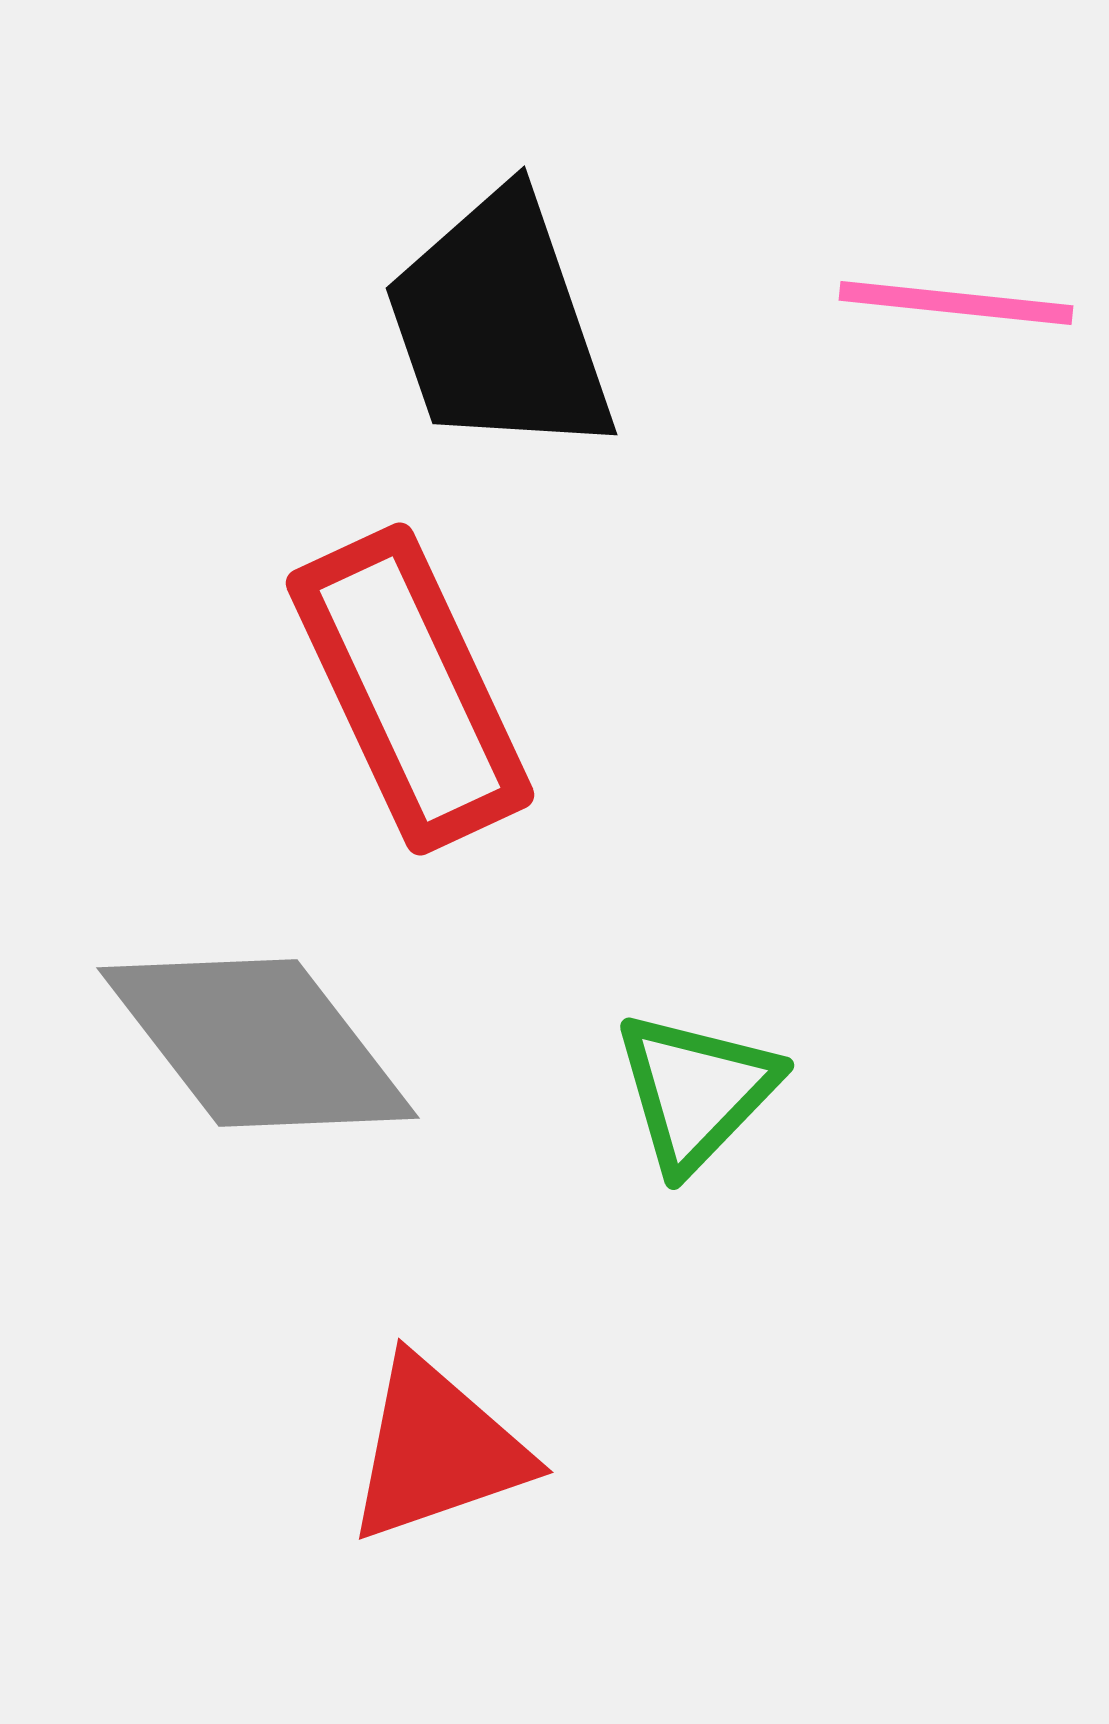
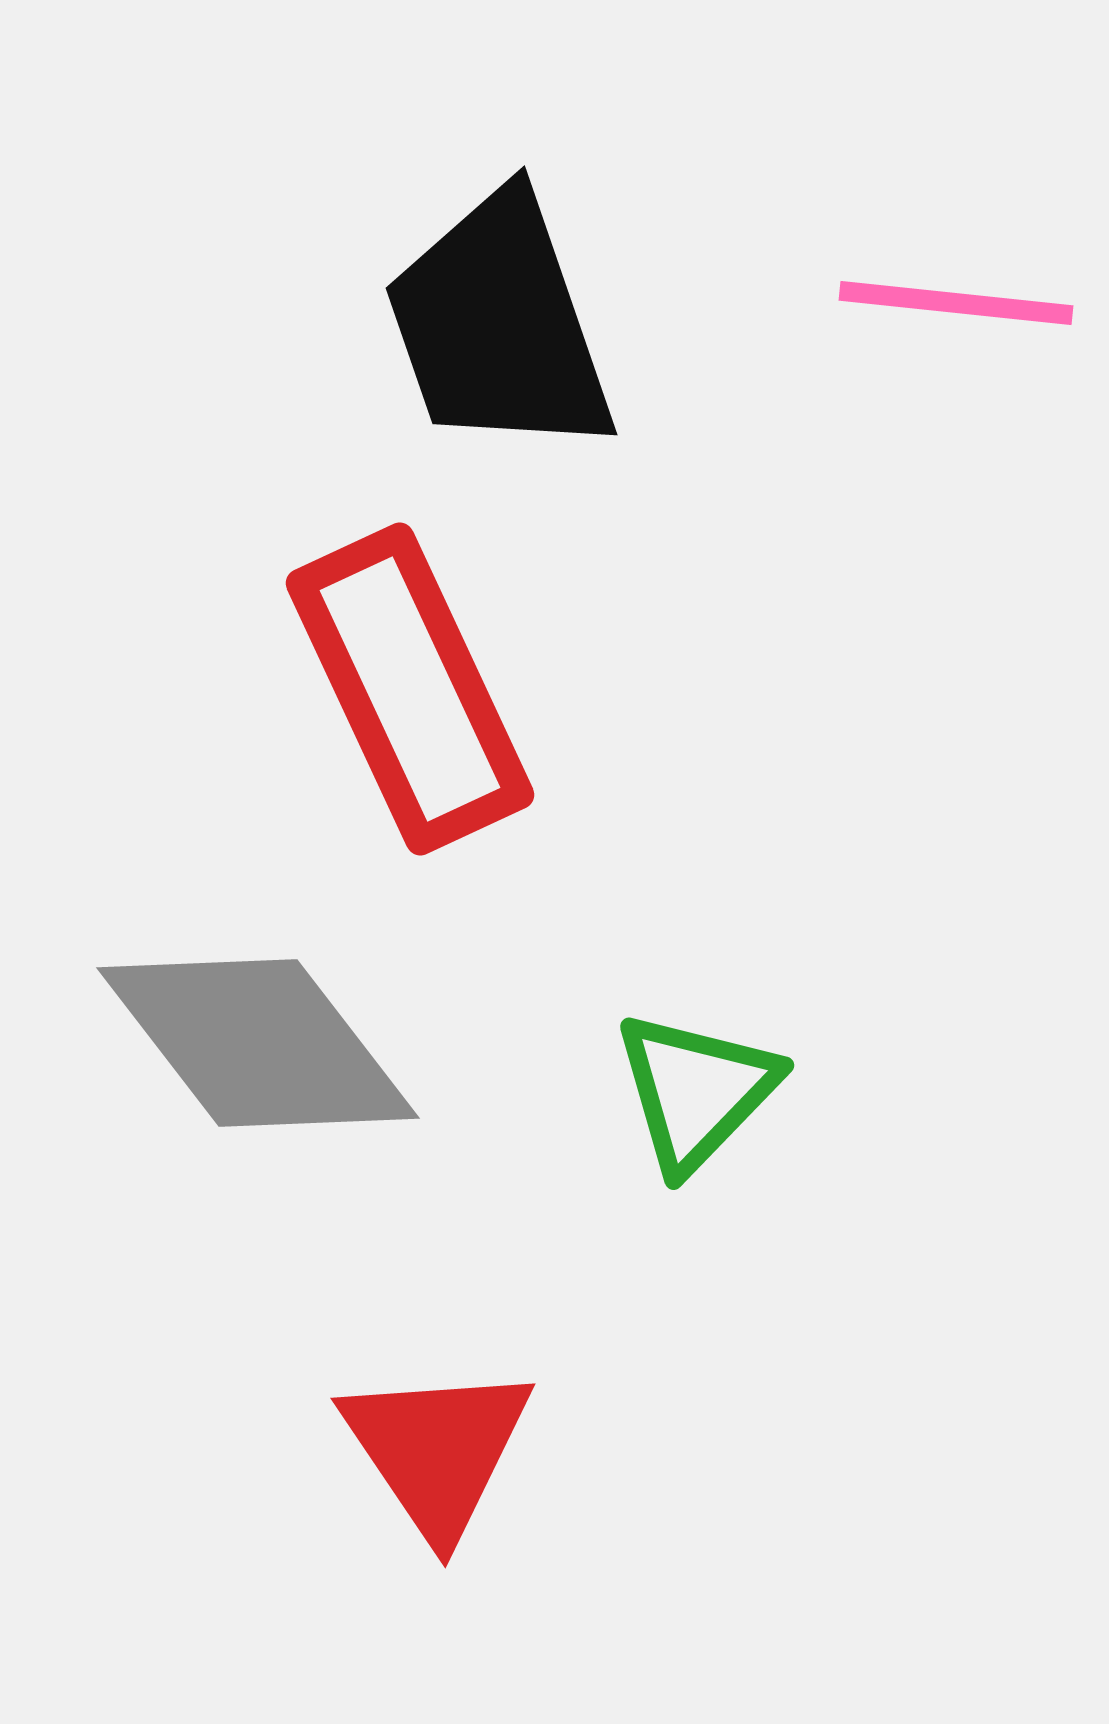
red triangle: rotated 45 degrees counterclockwise
